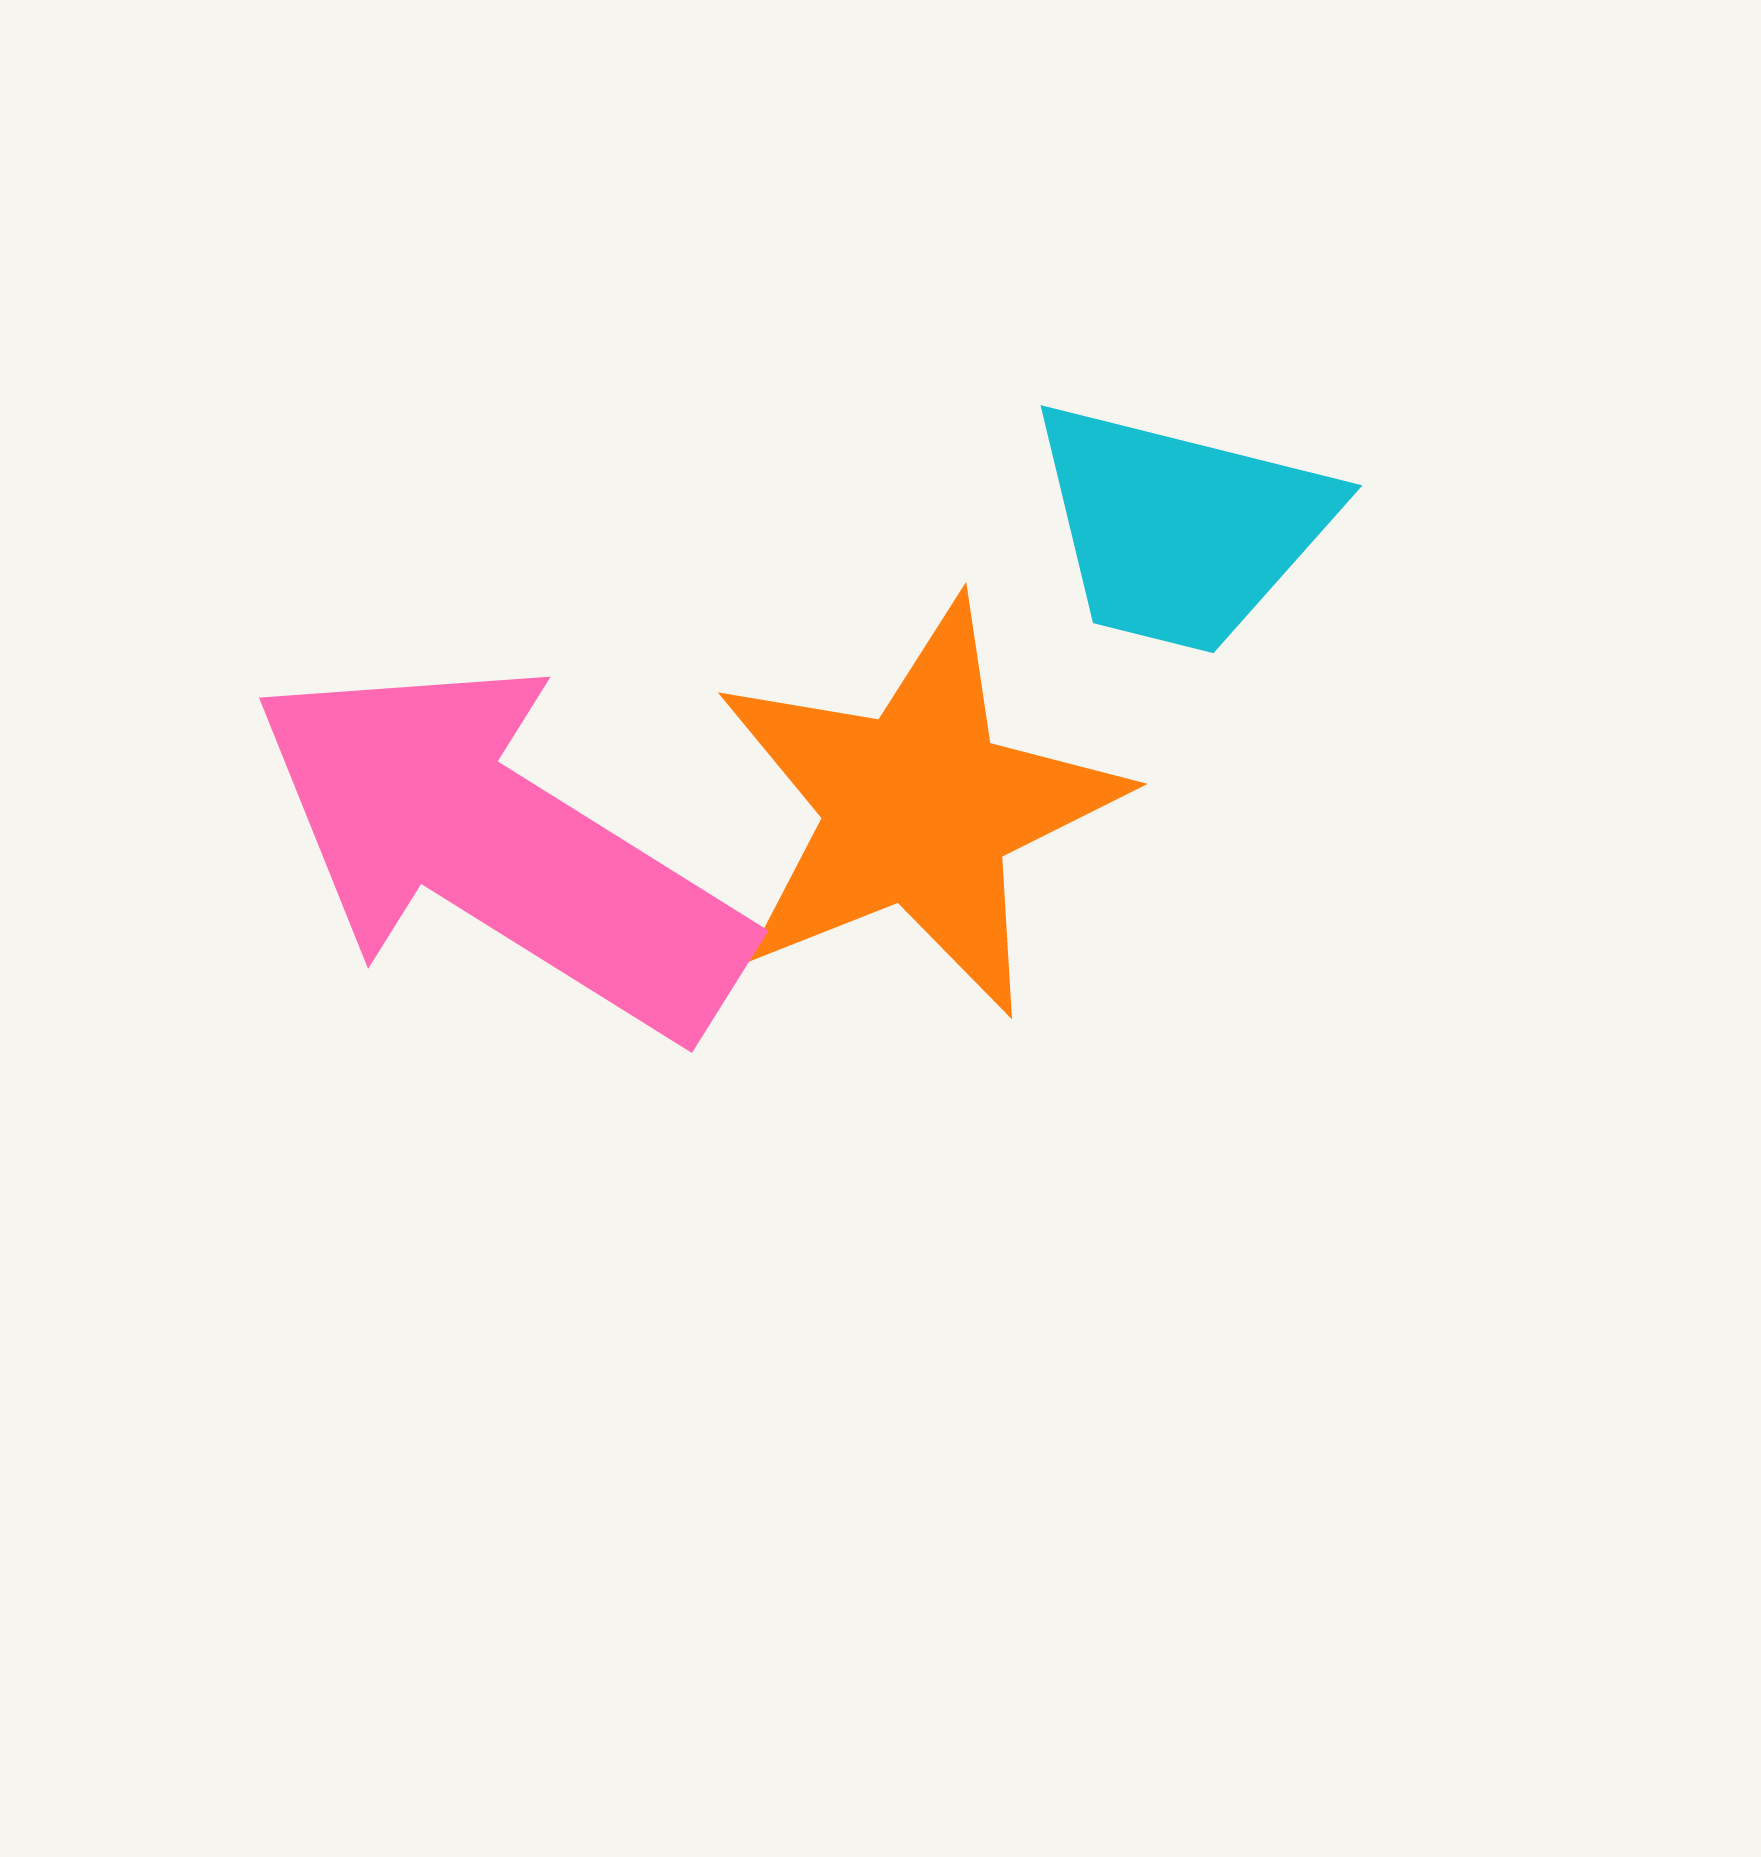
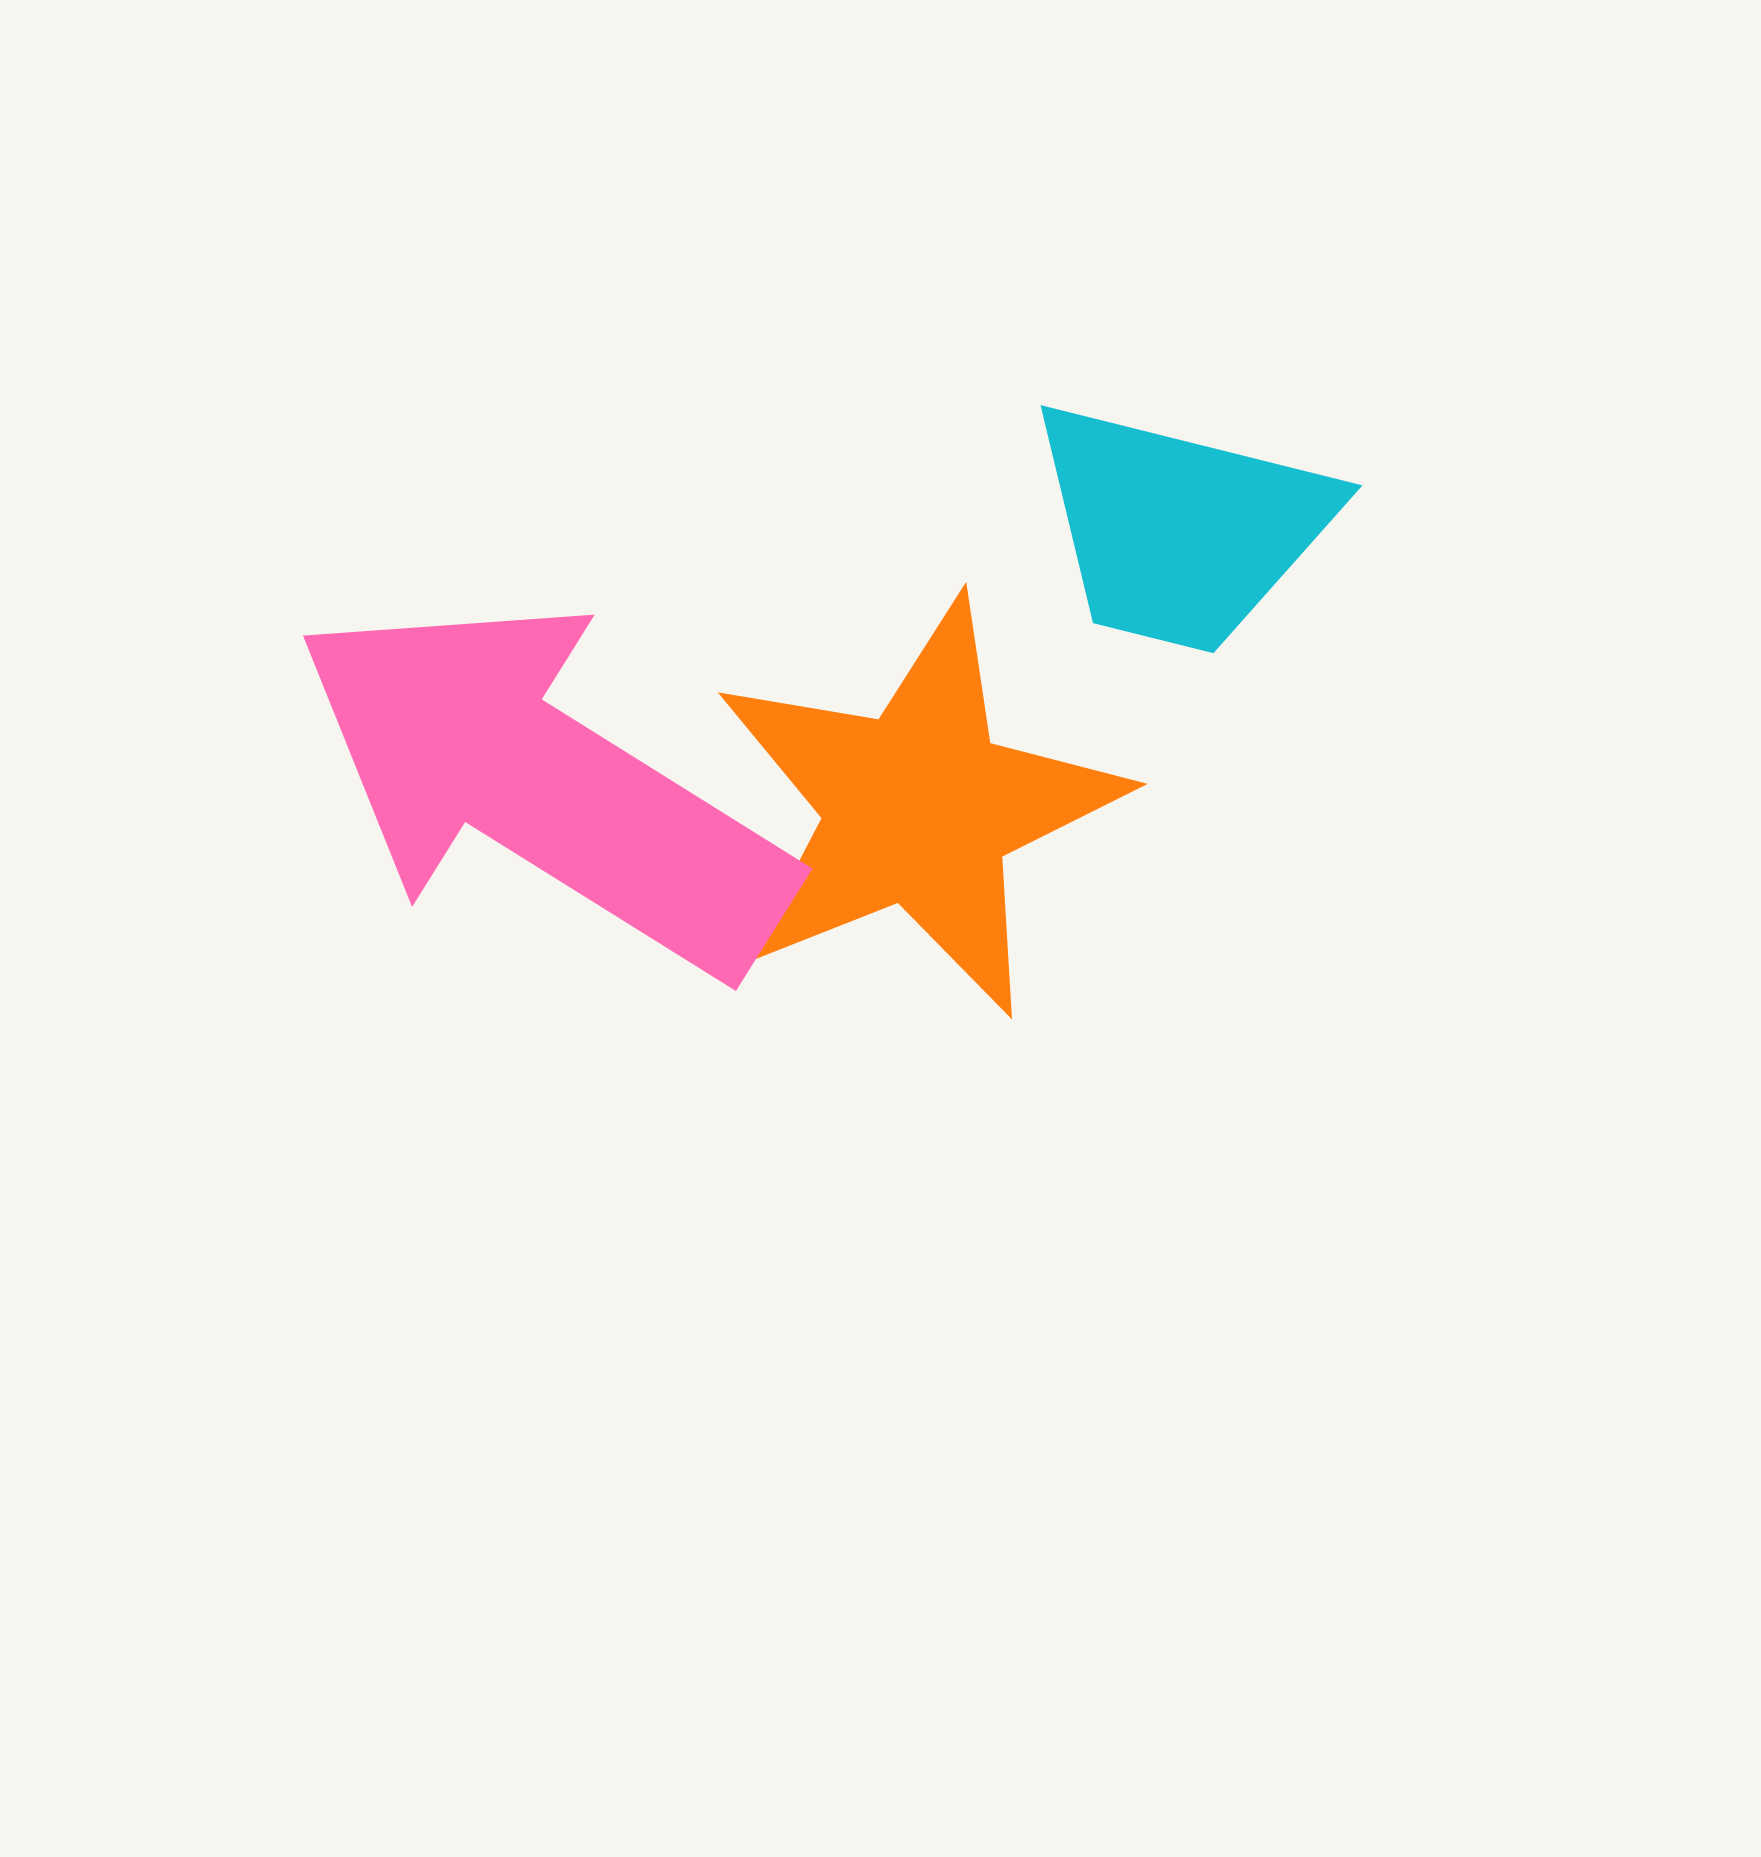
pink arrow: moved 44 px right, 62 px up
